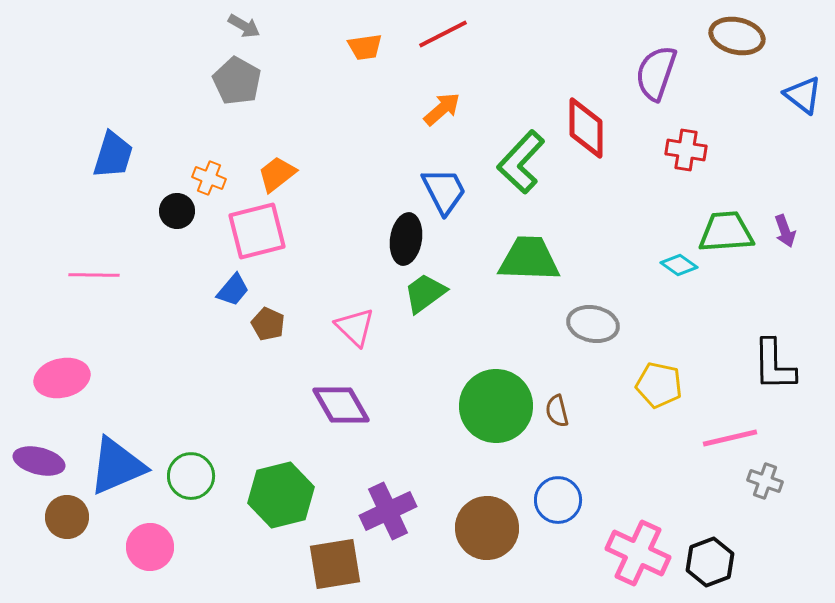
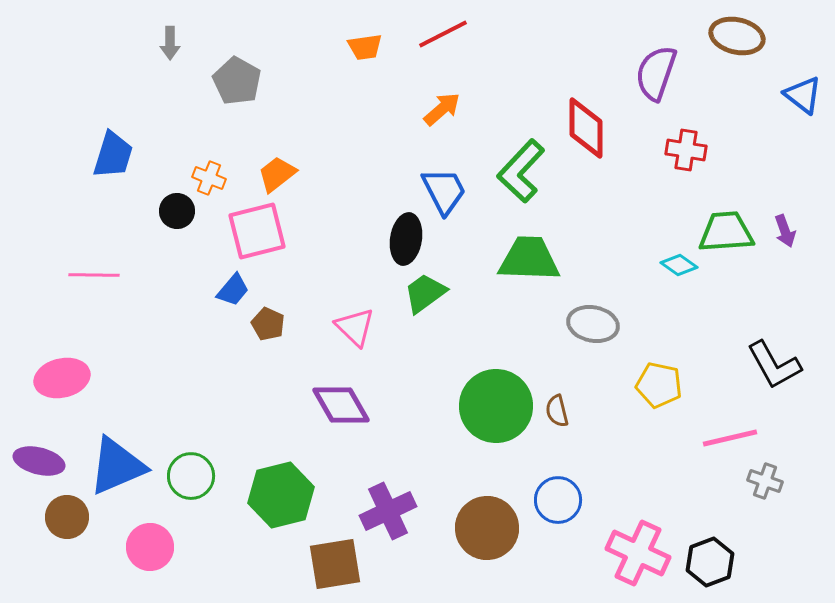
gray arrow at (244, 26): moved 74 px left, 17 px down; rotated 60 degrees clockwise
green L-shape at (521, 162): moved 9 px down
black L-shape at (774, 365): rotated 28 degrees counterclockwise
